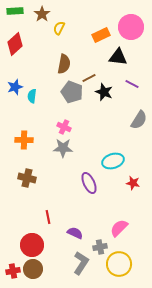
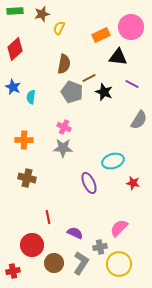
brown star: rotated 21 degrees clockwise
red diamond: moved 5 px down
blue star: moved 2 px left; rotated 28 degrees counterclockwise
cyan semicircle: moved 1 px left, 1 px down
brown circle: moved 21 px right, 6 px up
